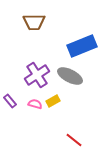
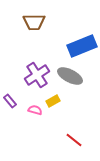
pink semicircle: moved 6 px down
